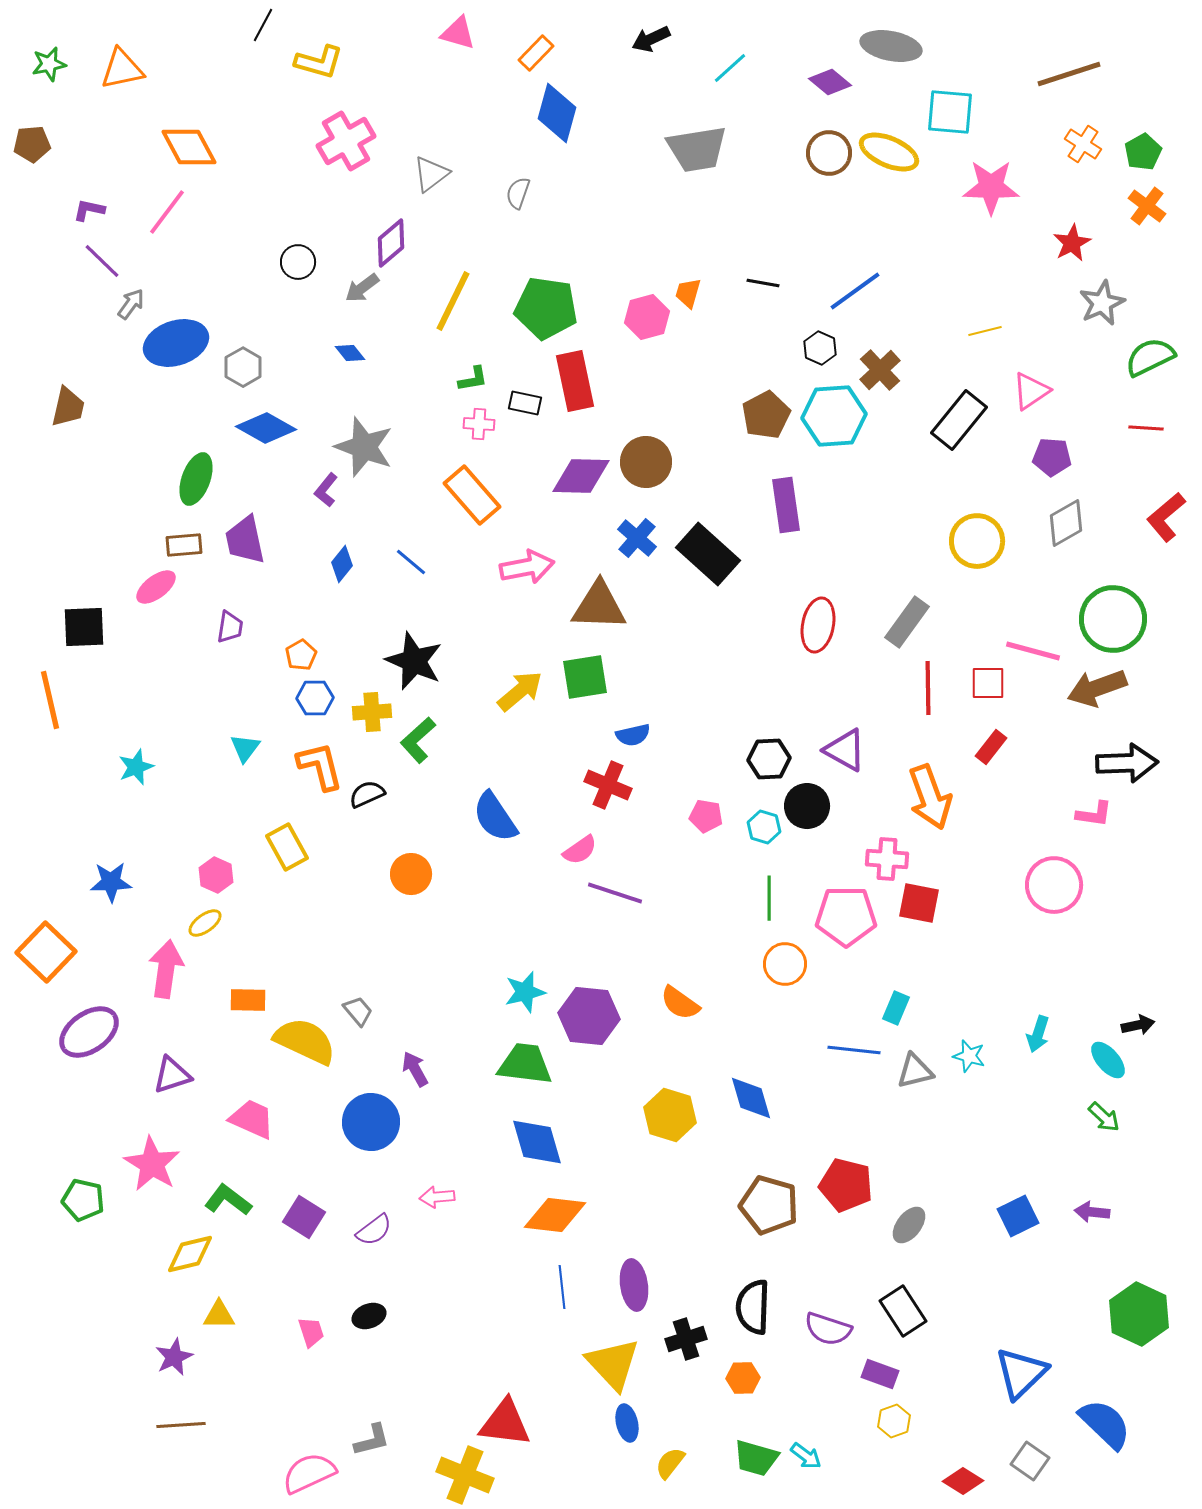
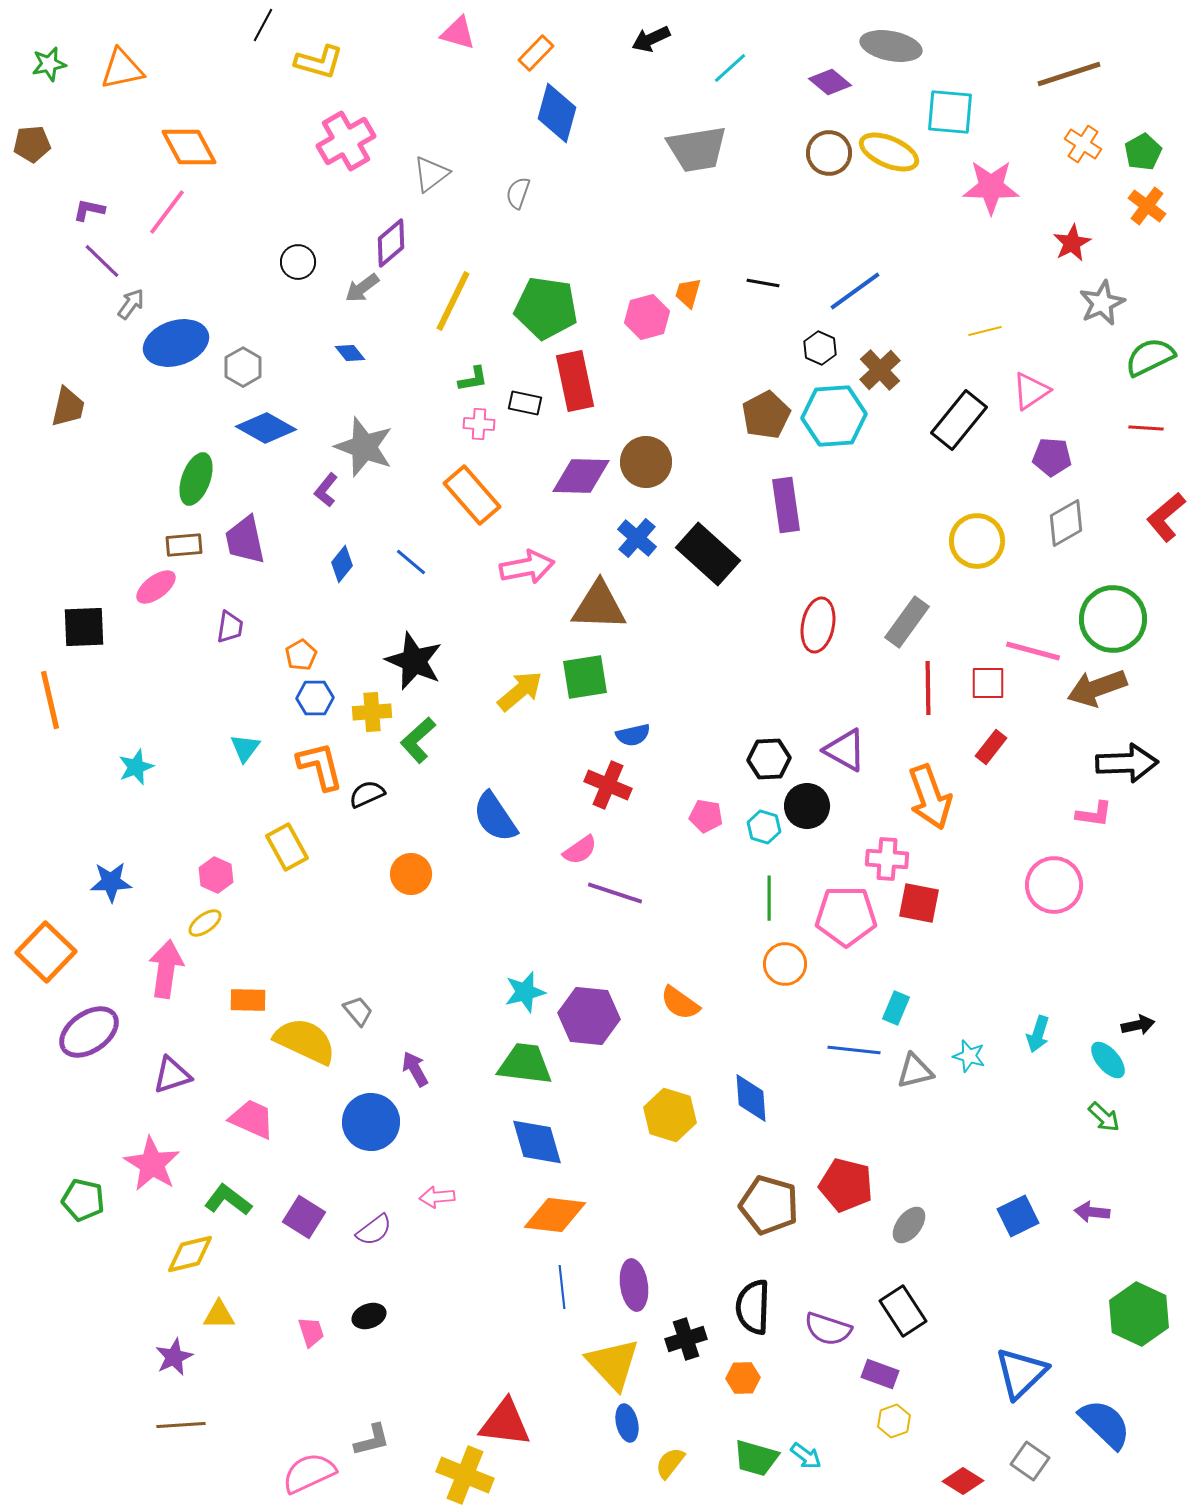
blue diamond at (751, 1098): rotated 12 degrees clockwise
